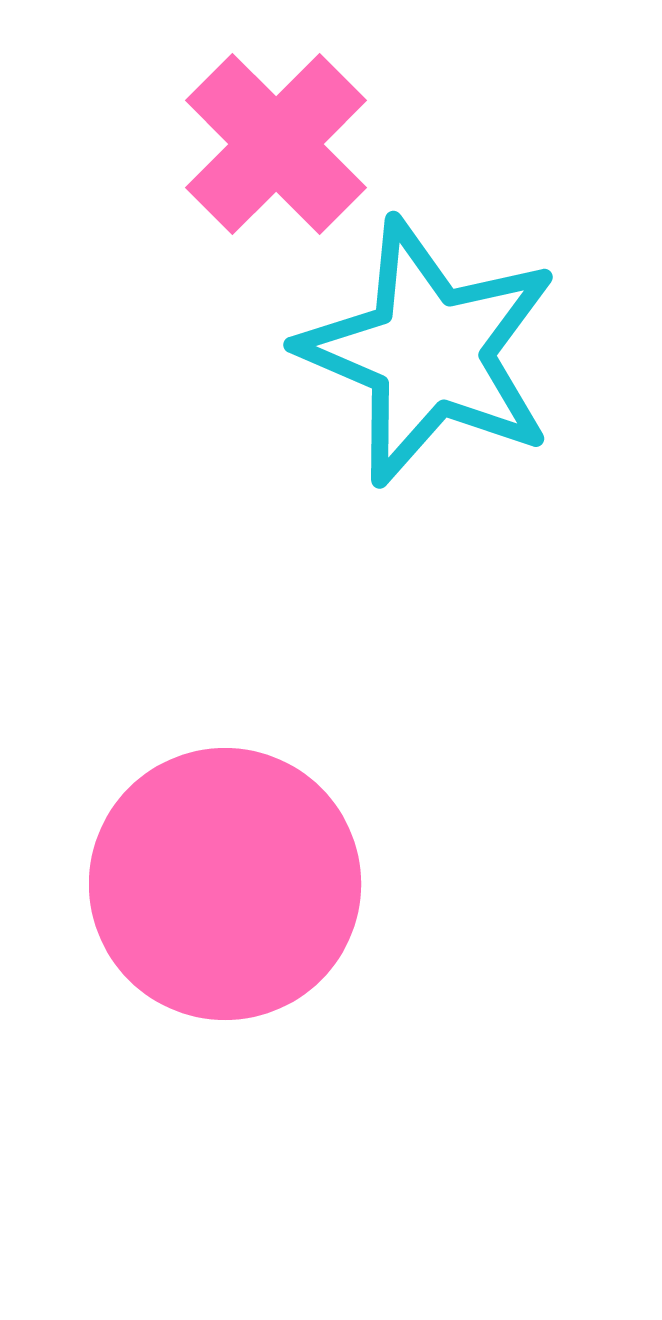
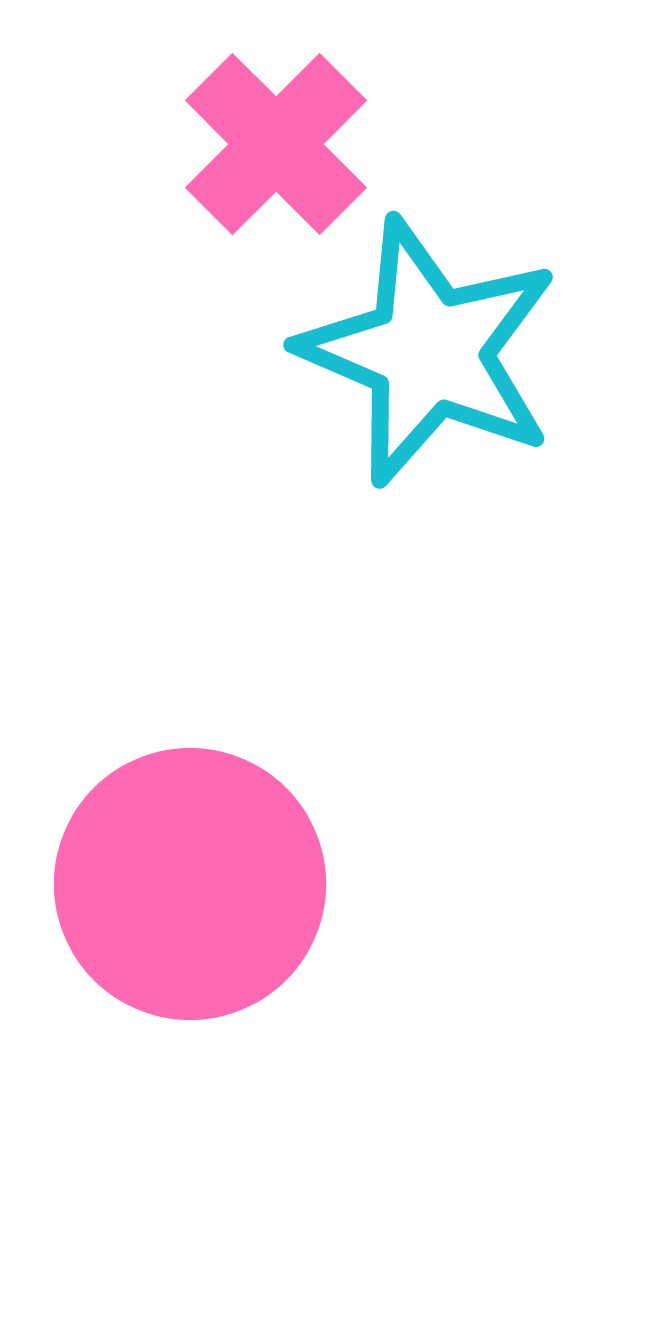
pink circle: moved 35 px left
